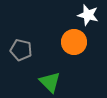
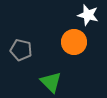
green triangle: moved 1 px right
